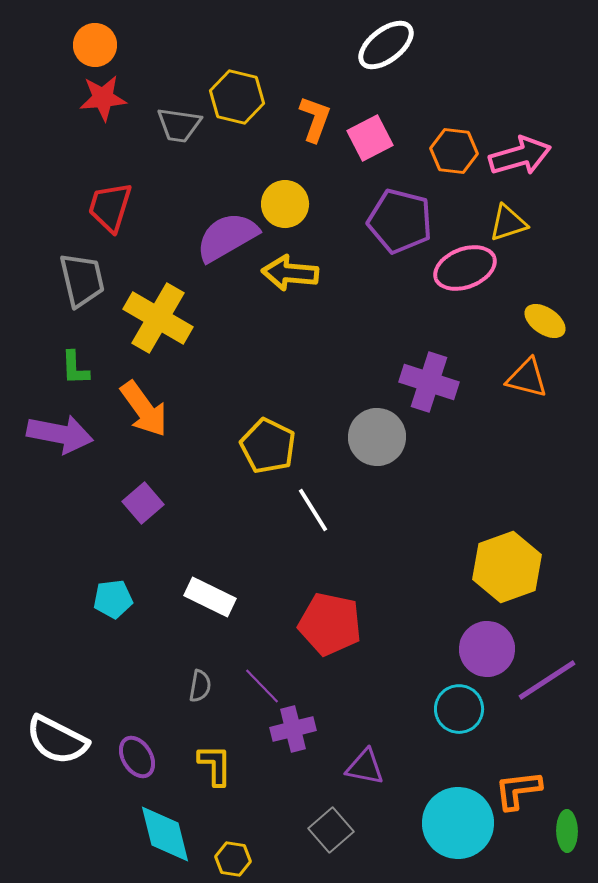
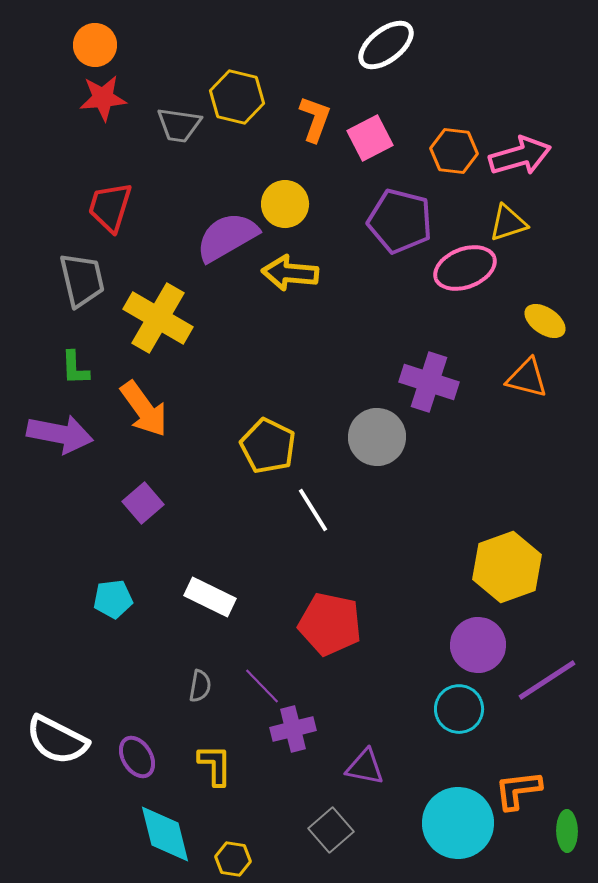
purple circle at (487, 649): moved 9 px left, 4 px up
